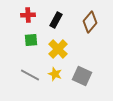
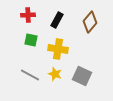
black rectangle: moved 1 px right
green square: rotated 16 degrees clockwise
yellow cross: rotated 36 degrees counterclockwise
